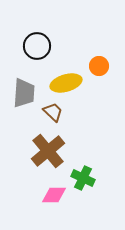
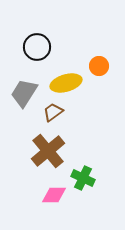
black circle: moved 1 px down
gray trapezoid: rotated 152 degrees counterclockwise
brown trapezoid: rotated 80 degrees counterclockwise
